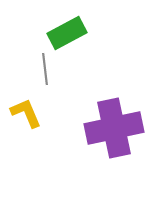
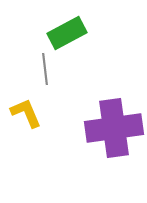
purple cross: rotated 4 degrees clockwise
